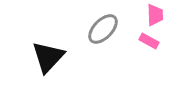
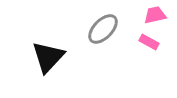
pink trapezoid: rotated 100 degrees counterclockwise
pink rectangle: moved 1 px down
